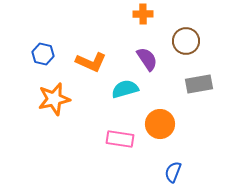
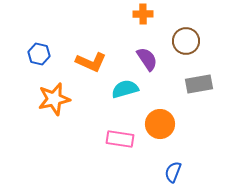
blue hexagon: moved 4 px left
